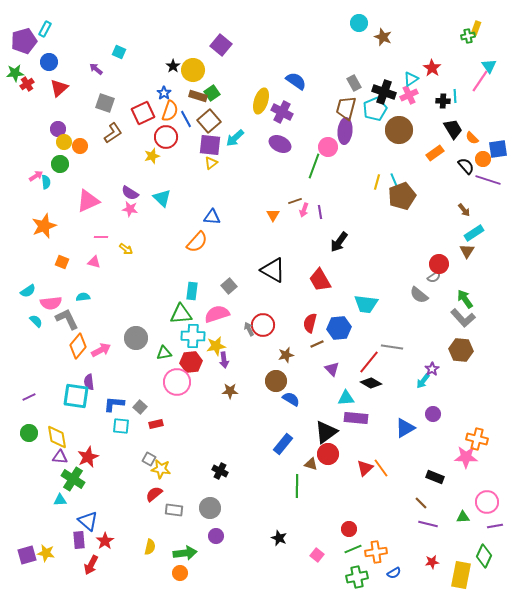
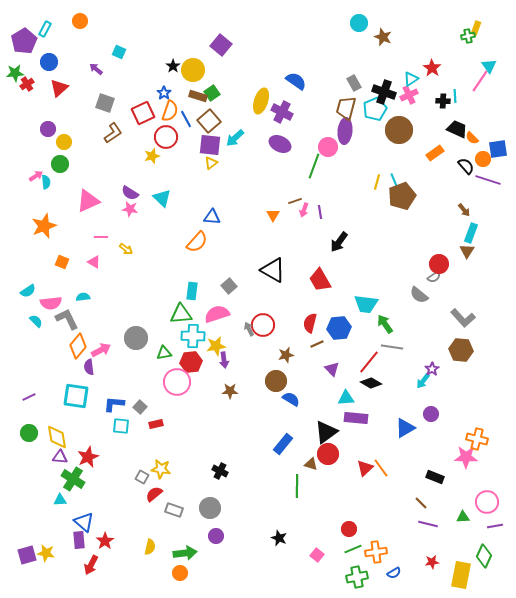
purple pentagon at (24, 41): rotated 15 degrees counterclockwise
purple circle at (58, 129): moved 10 px left
black trapezoid at (453, 129): moved 4 px right; rotated 35 degrees counterclockwise
orange circle at (80, 146): moved 125 px up
cyan rectangle at (474, 233): moved 3 px left; rotated 36 degrees counterclockwise
pink triangle at (94, 262): rotated 16 degrees clockwise
green arrow at (465, 299): moved 80 px left, 25 px down
purple semicircle at (89, 382): moved 15 px up
purple circle at (433, 414): moved 2 px left
gray square at (149, 459): moved 7 px left, 18 px down
gray rectangle at (174, 510): rotated 12 degrees clockwise
blue triangle at (88, 521): moved 4 px left, 1 px down
